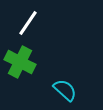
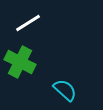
white line: rotated 24 degrees clockwise
